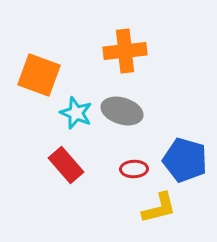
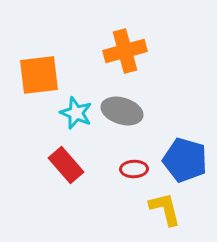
orange cross: rotated 9 degrees counterclockwise
orange square: rotated 27 degrees counterclockwise
yellow L-shape: moved 6 px right, 1 px down; rotated 90 degrees counterclockwise
